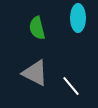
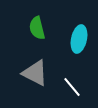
cyan ellipse: moved 1 px right, 21 px down; rotated 12 degrees clockwise
white line: moved 1 px right, 1 px down
